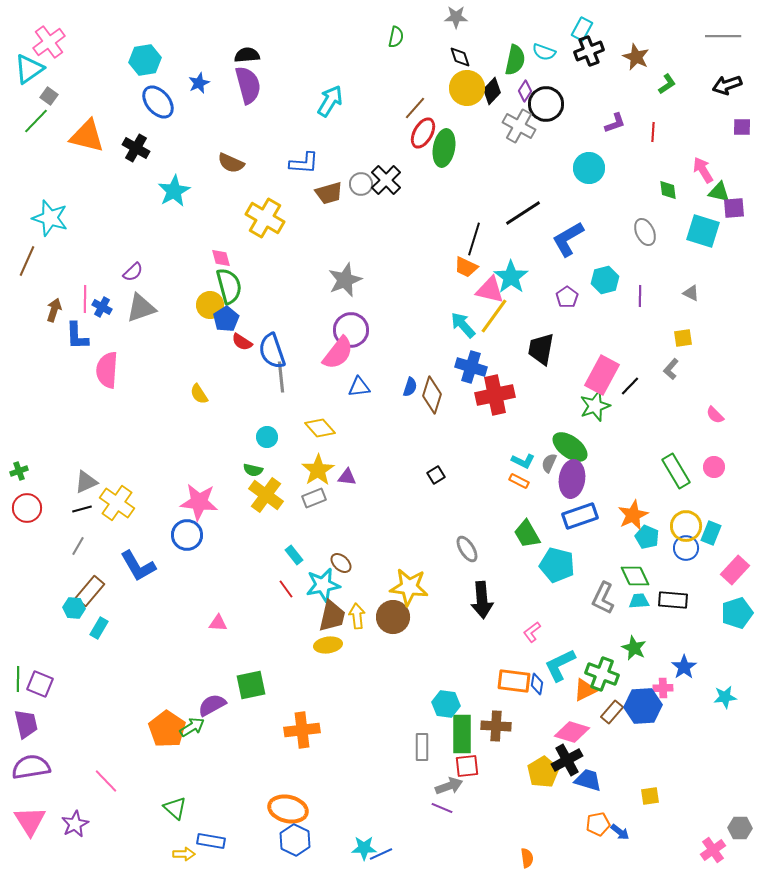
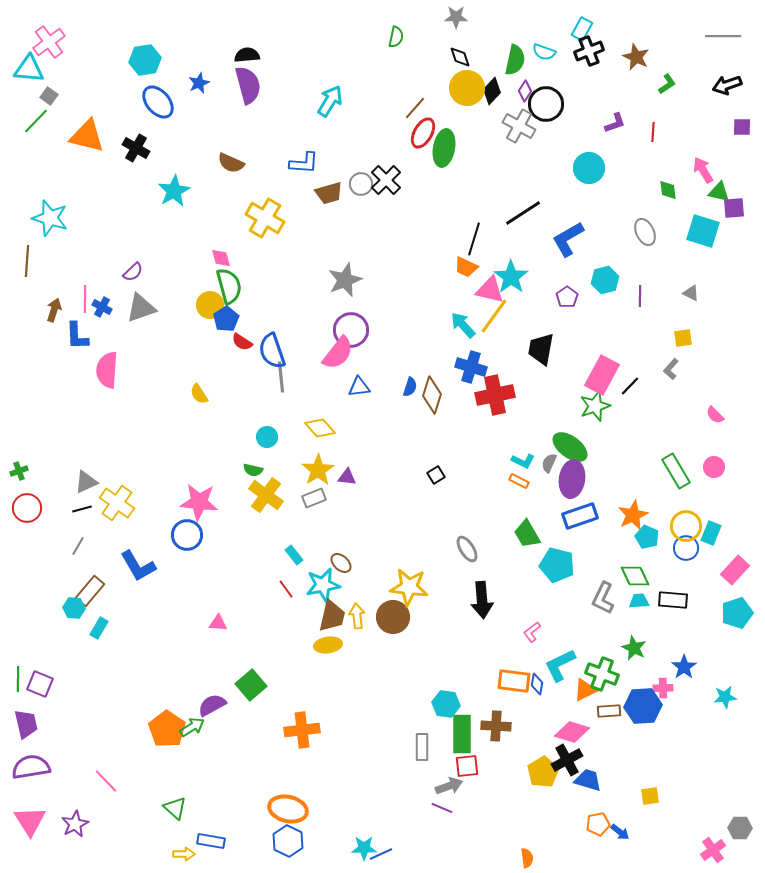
cyan triangle at (29, 69): rotated 40 degrees clockwise
brown line at (27, 261): rotated 20 degrees counterclockwise
green square at (251, 685): rotated 28 degrees counterclockwise
brown rectangle at (612, 712): moved 3 px left, 1 px up; rotated 45 degrees clockwise
blue hexagon at (295, 840): moved 7 px left, 1 px down
